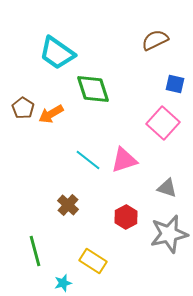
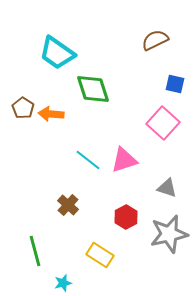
orange arrow: rotated 35 degrees clockwise
yellow rectangle: moved 7 px right, 6 px up
